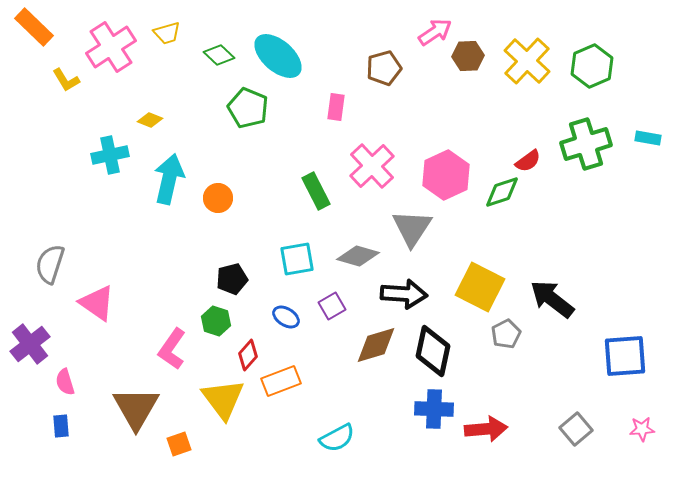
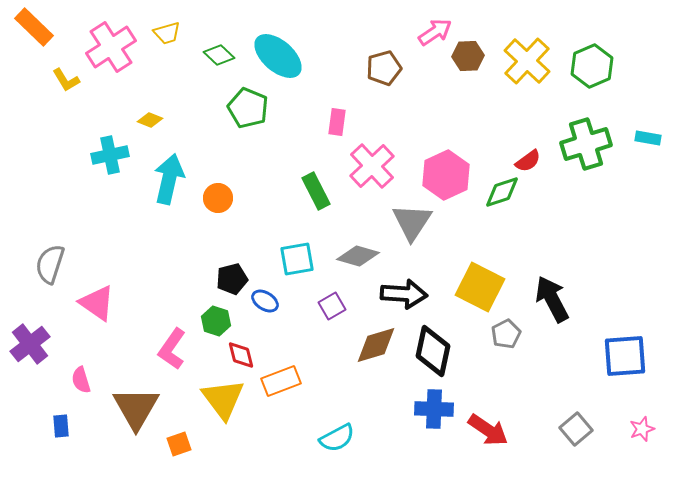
pink rectangle at (336, 107): moved 1 px right, 15 px down
gray triangle at (412, 228): moved 6 px up
black arrow at (552, 299): rotated 24 degrees clockwise
blue ellipse at (286, 317): moved 21 px left, 16 px up
red diamond at (248, 355): moved 7 px left; rotated 56 degrees counterclockwise
pink semicircle at (65, 382): moved 16 px right, 2 px up
red arrow at (486, 429): moved 2 px right, 1 px down; rotated 39 degrees clockwise
pink star at (642, 429): rotated 15 degrees counterclockwise
